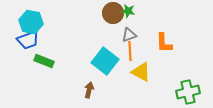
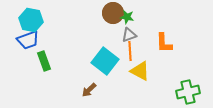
green star: moved 1 px left, 6 px down
cyan hexagon: moved 2 px up
green rectangle: rotated 48 degrees clockwise
yellow triangle: moved 1 px left, 1 px up
brown arrow: rotated 147 degrees counterclockwise
